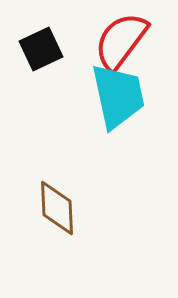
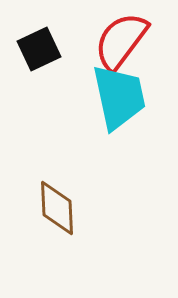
black square: moved 2 px left
cyan trapezoid: moved 1 px right, 1 px down
